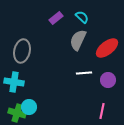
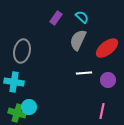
purple rectangle: rotated 16 degrees counterclockwise
